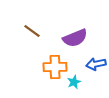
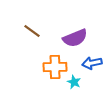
blue arrow: moved 4 px left, 1 px up
cyan star: rotated 24 degrees counterclockwise
